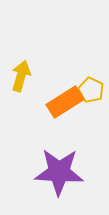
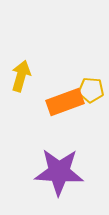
yellow pentagon: rotated 20 degrees counterclockwise
orange rectangle: rotated 12 degrees clockwise
